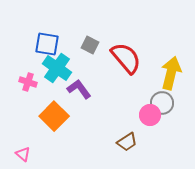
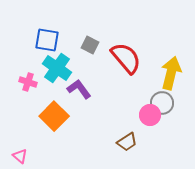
blue square: moved 4 px up
pink triangle: moved 3 px left, 2 px down
